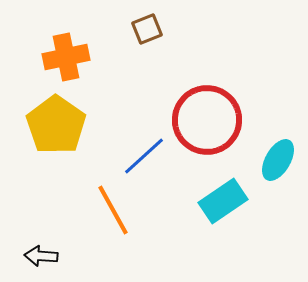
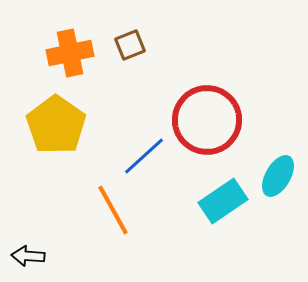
brown square: moved 17 px left, 16 px down
orange cross: moved 4 px right, 4 px up
cyan ellipse: moved 16 px down
black arrow: moved 13 px left
